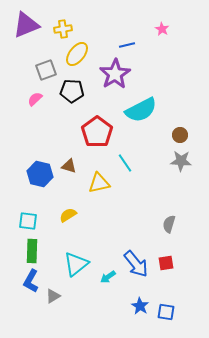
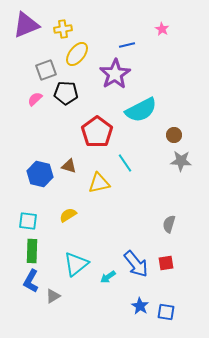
black pentagon: moved 6 px left, 2 px down
brown circle: moved 6 px left
